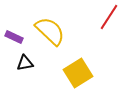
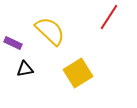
purple rectangle: moved 1 px left, 6 px down
black triangle: moved 6 px down
